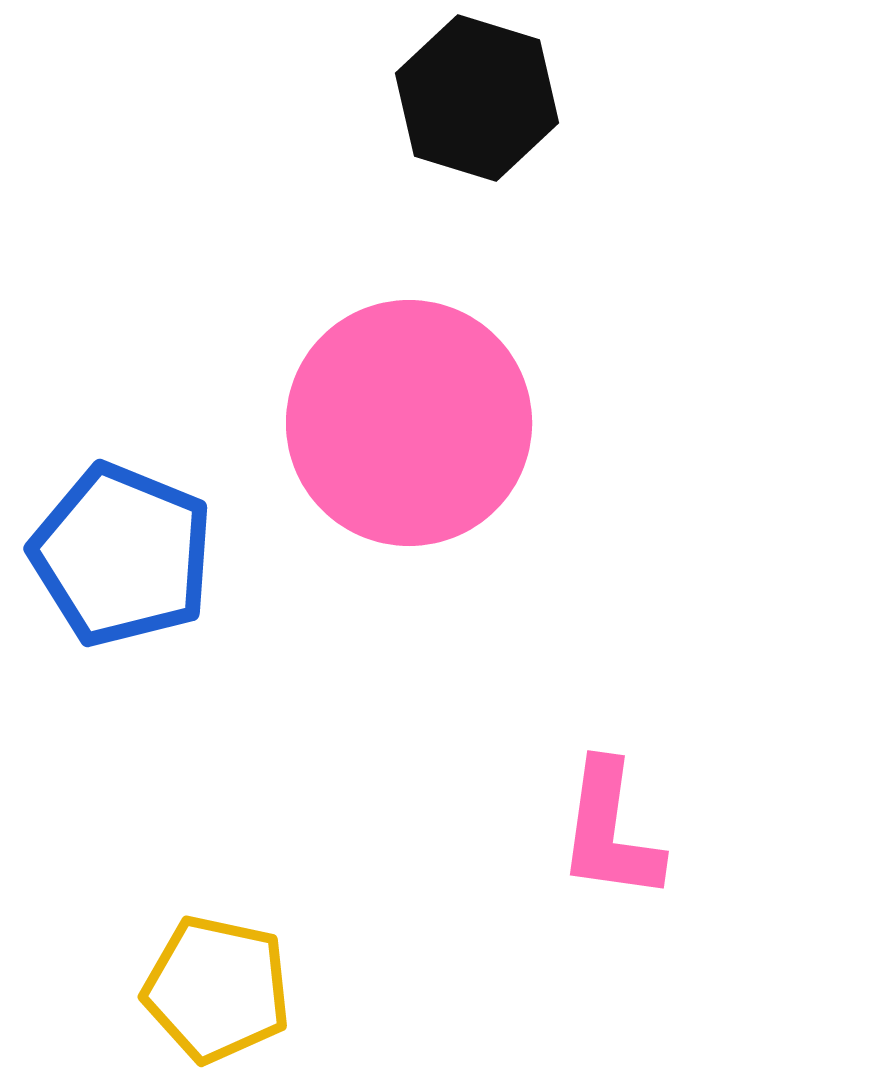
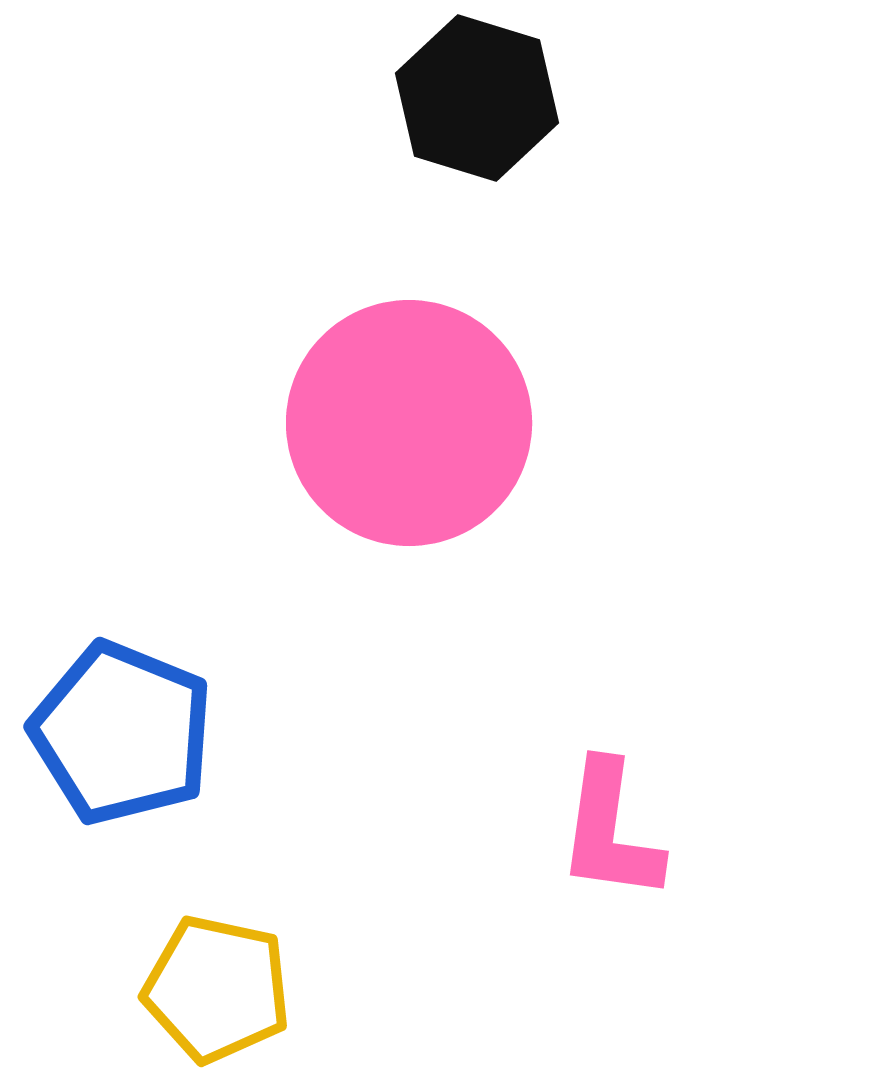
blue pentagon: moved 178 px down
